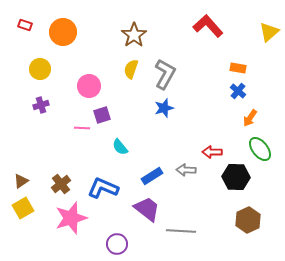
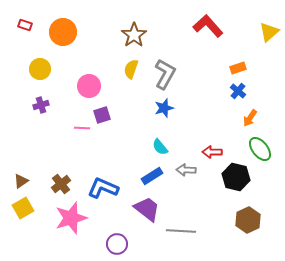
orange rectangle: rotated 28 degrees counterclockwise
cyan semicircle: moved 40 px right
black hexagon: rotated 12 degrees clockwise
